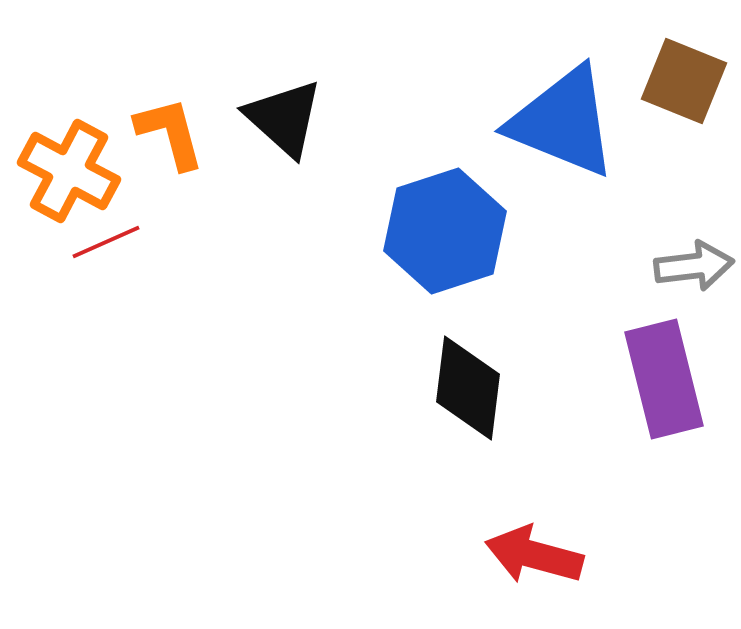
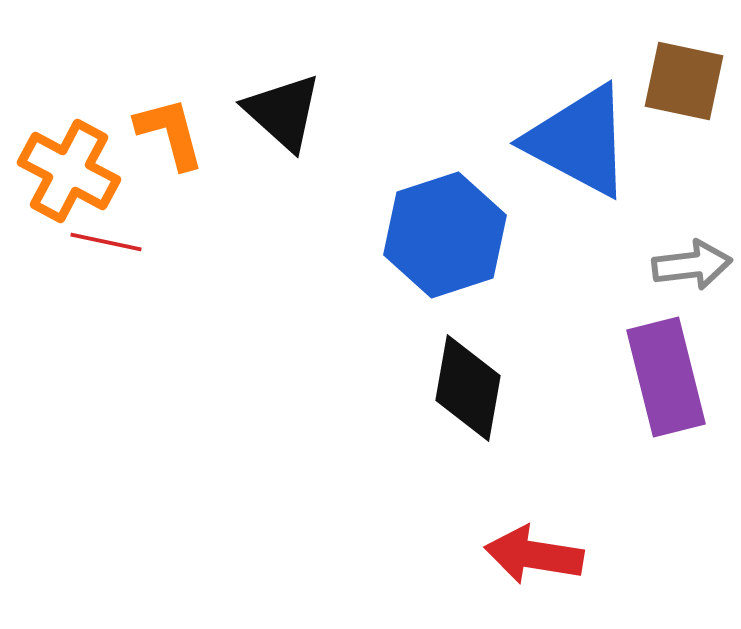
brown square: rotated 10 degrees counterclockwise
black triangle: moved 1 px left, 6 px up
blue triangle: moved 16 px right, 19 px down; rotated 6 degrees clockwise
blue hexagon: moved 4 px down
red line: rotated 36 degrees clockwise
gray arrow: moved 2 px left, 1 px up
purple rectangle: moved 2 px right, 2 px up
black diamond: rotated 3 degrees clockwise
red arrow: rotated 6 degrees counterclockwise
